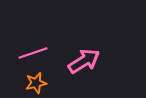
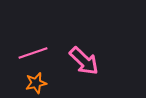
pink arrow: rotated 76 degrees clockwise
